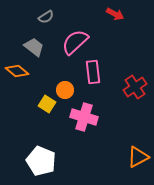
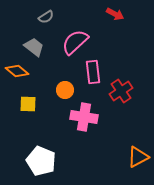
red cross: moved 14 px left, 4 px down
yellow square: moved 19 px left; rotated 30 degrees counterclockwise
pink cross: rotated 8 degrees counterclockwise
